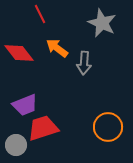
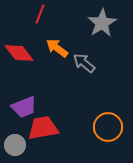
red line: rotated 48 degrees clockwise
gray star: rotated 16 degrees clockwise
gray arrow: rotated 125 degrees clockwise
purple trapezoid: moved 1 px left, 2 px down
red trapezoid: rotated 8 degrees clockwise
gray circle: moved 1 px left
